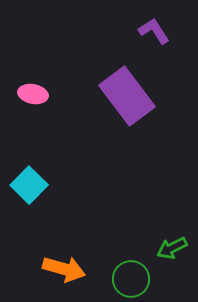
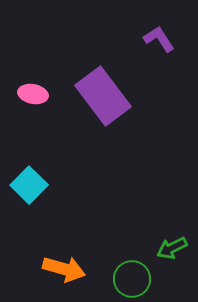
purple L-shape: moved 5 px right, 8 px down
purple rectangle: moved 24 px left
green circle: moved 1 px right
